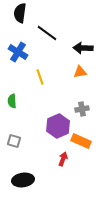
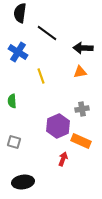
yellow line: moved 1 px right, 1 px up
gray square: moved 1 px down
black ellipse: moved 2 px down
